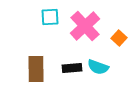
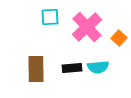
pink cross: moved 2 px right, 1 px down
cyan semicircle: rotated 25 degrees counterclockwise
